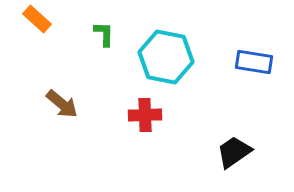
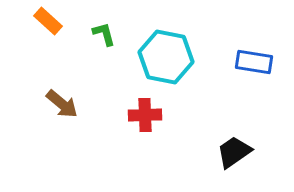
orange rectangle: moved 11 px right, 2 px down
green L-shape: rotated 16 degrees counterclockwise
